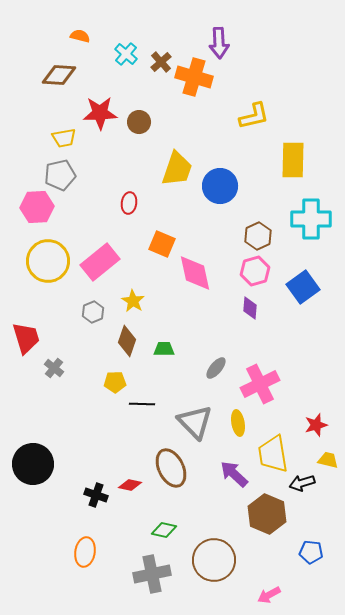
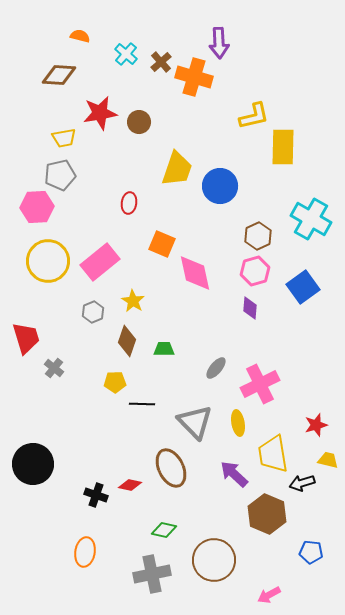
red star at (100, 113): rotated 8 degrees counterclockwise
yellow rectangle at (293, 160): moved 10 px left, 13 px up
cyan cross at (311, 219): rotated 30 degrees clockwise
